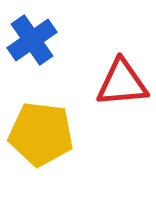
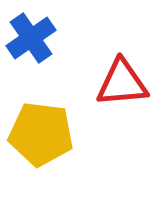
blue cross: moved 1 px left, 2 px up
